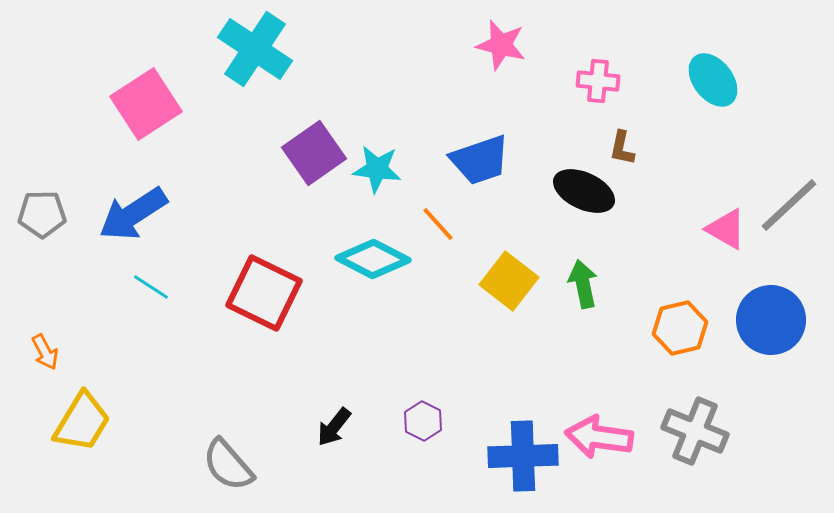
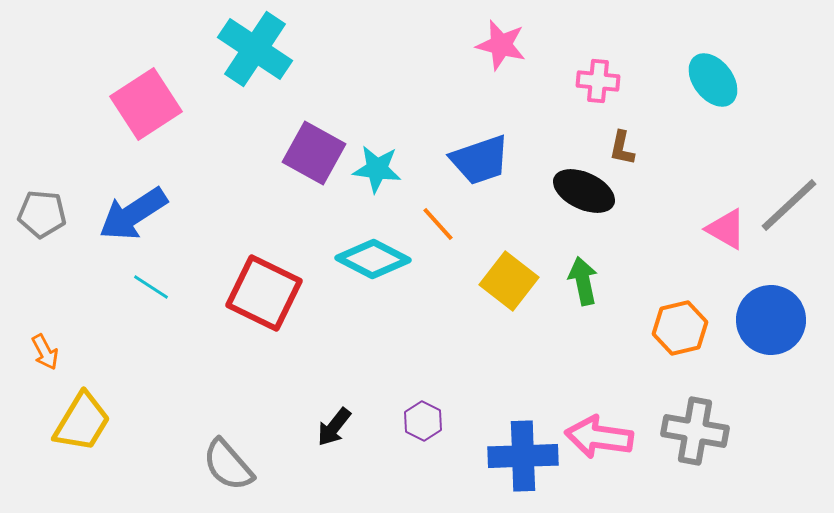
purple square: rotated 26 degrees counterclockwise
gray pentagon: rotated 6 degrees clockwise
green arrow: moved 3 px up
gray cross: rotated 12 degrees counterclockwise
